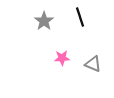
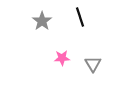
gray star: moved 2 px left
gray triangle: rotated 36 degrees clockwise
